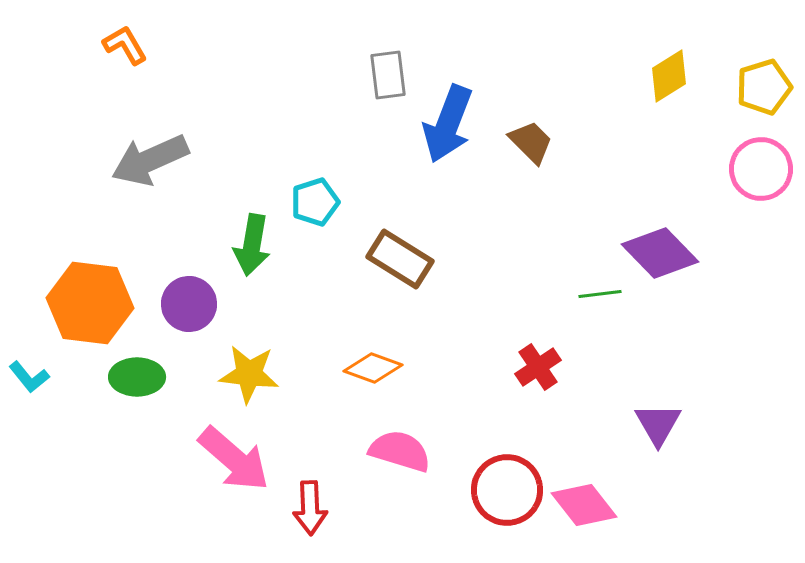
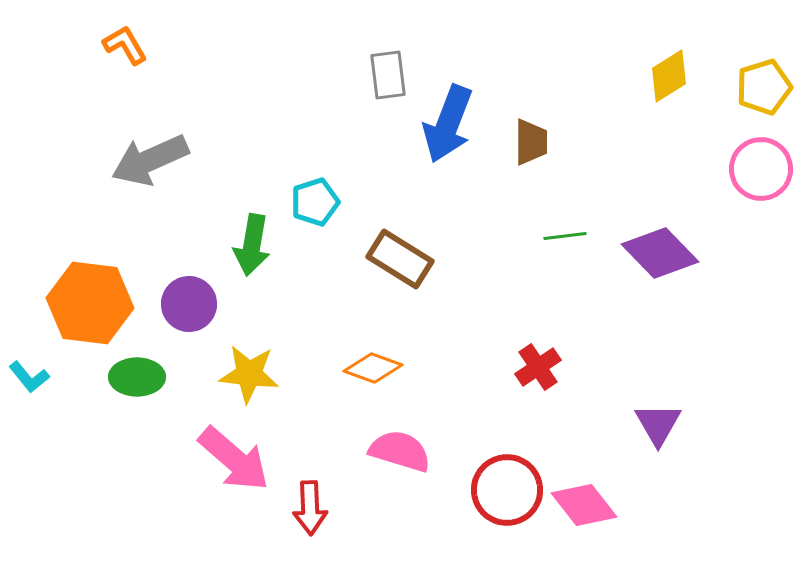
brown trapezoid: rotated 45 degrees clockwise
green line: moved 35 px left, 58 px up
